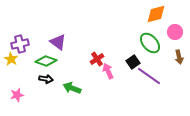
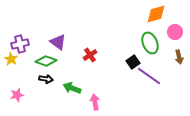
green ellipse: rotated 20 degrees clockwise
red cross: moved 7 px left, 4 px up
pink arrow: moved 13 px left, 31 px down; rotated 14 degrees clockwise
